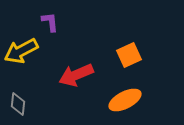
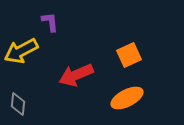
orange ellipse: moved 2 px right, 2 px up
